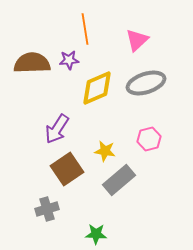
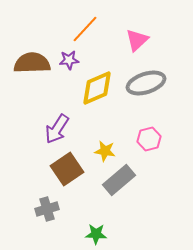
orange line: rotated 52 degrees clockwise
